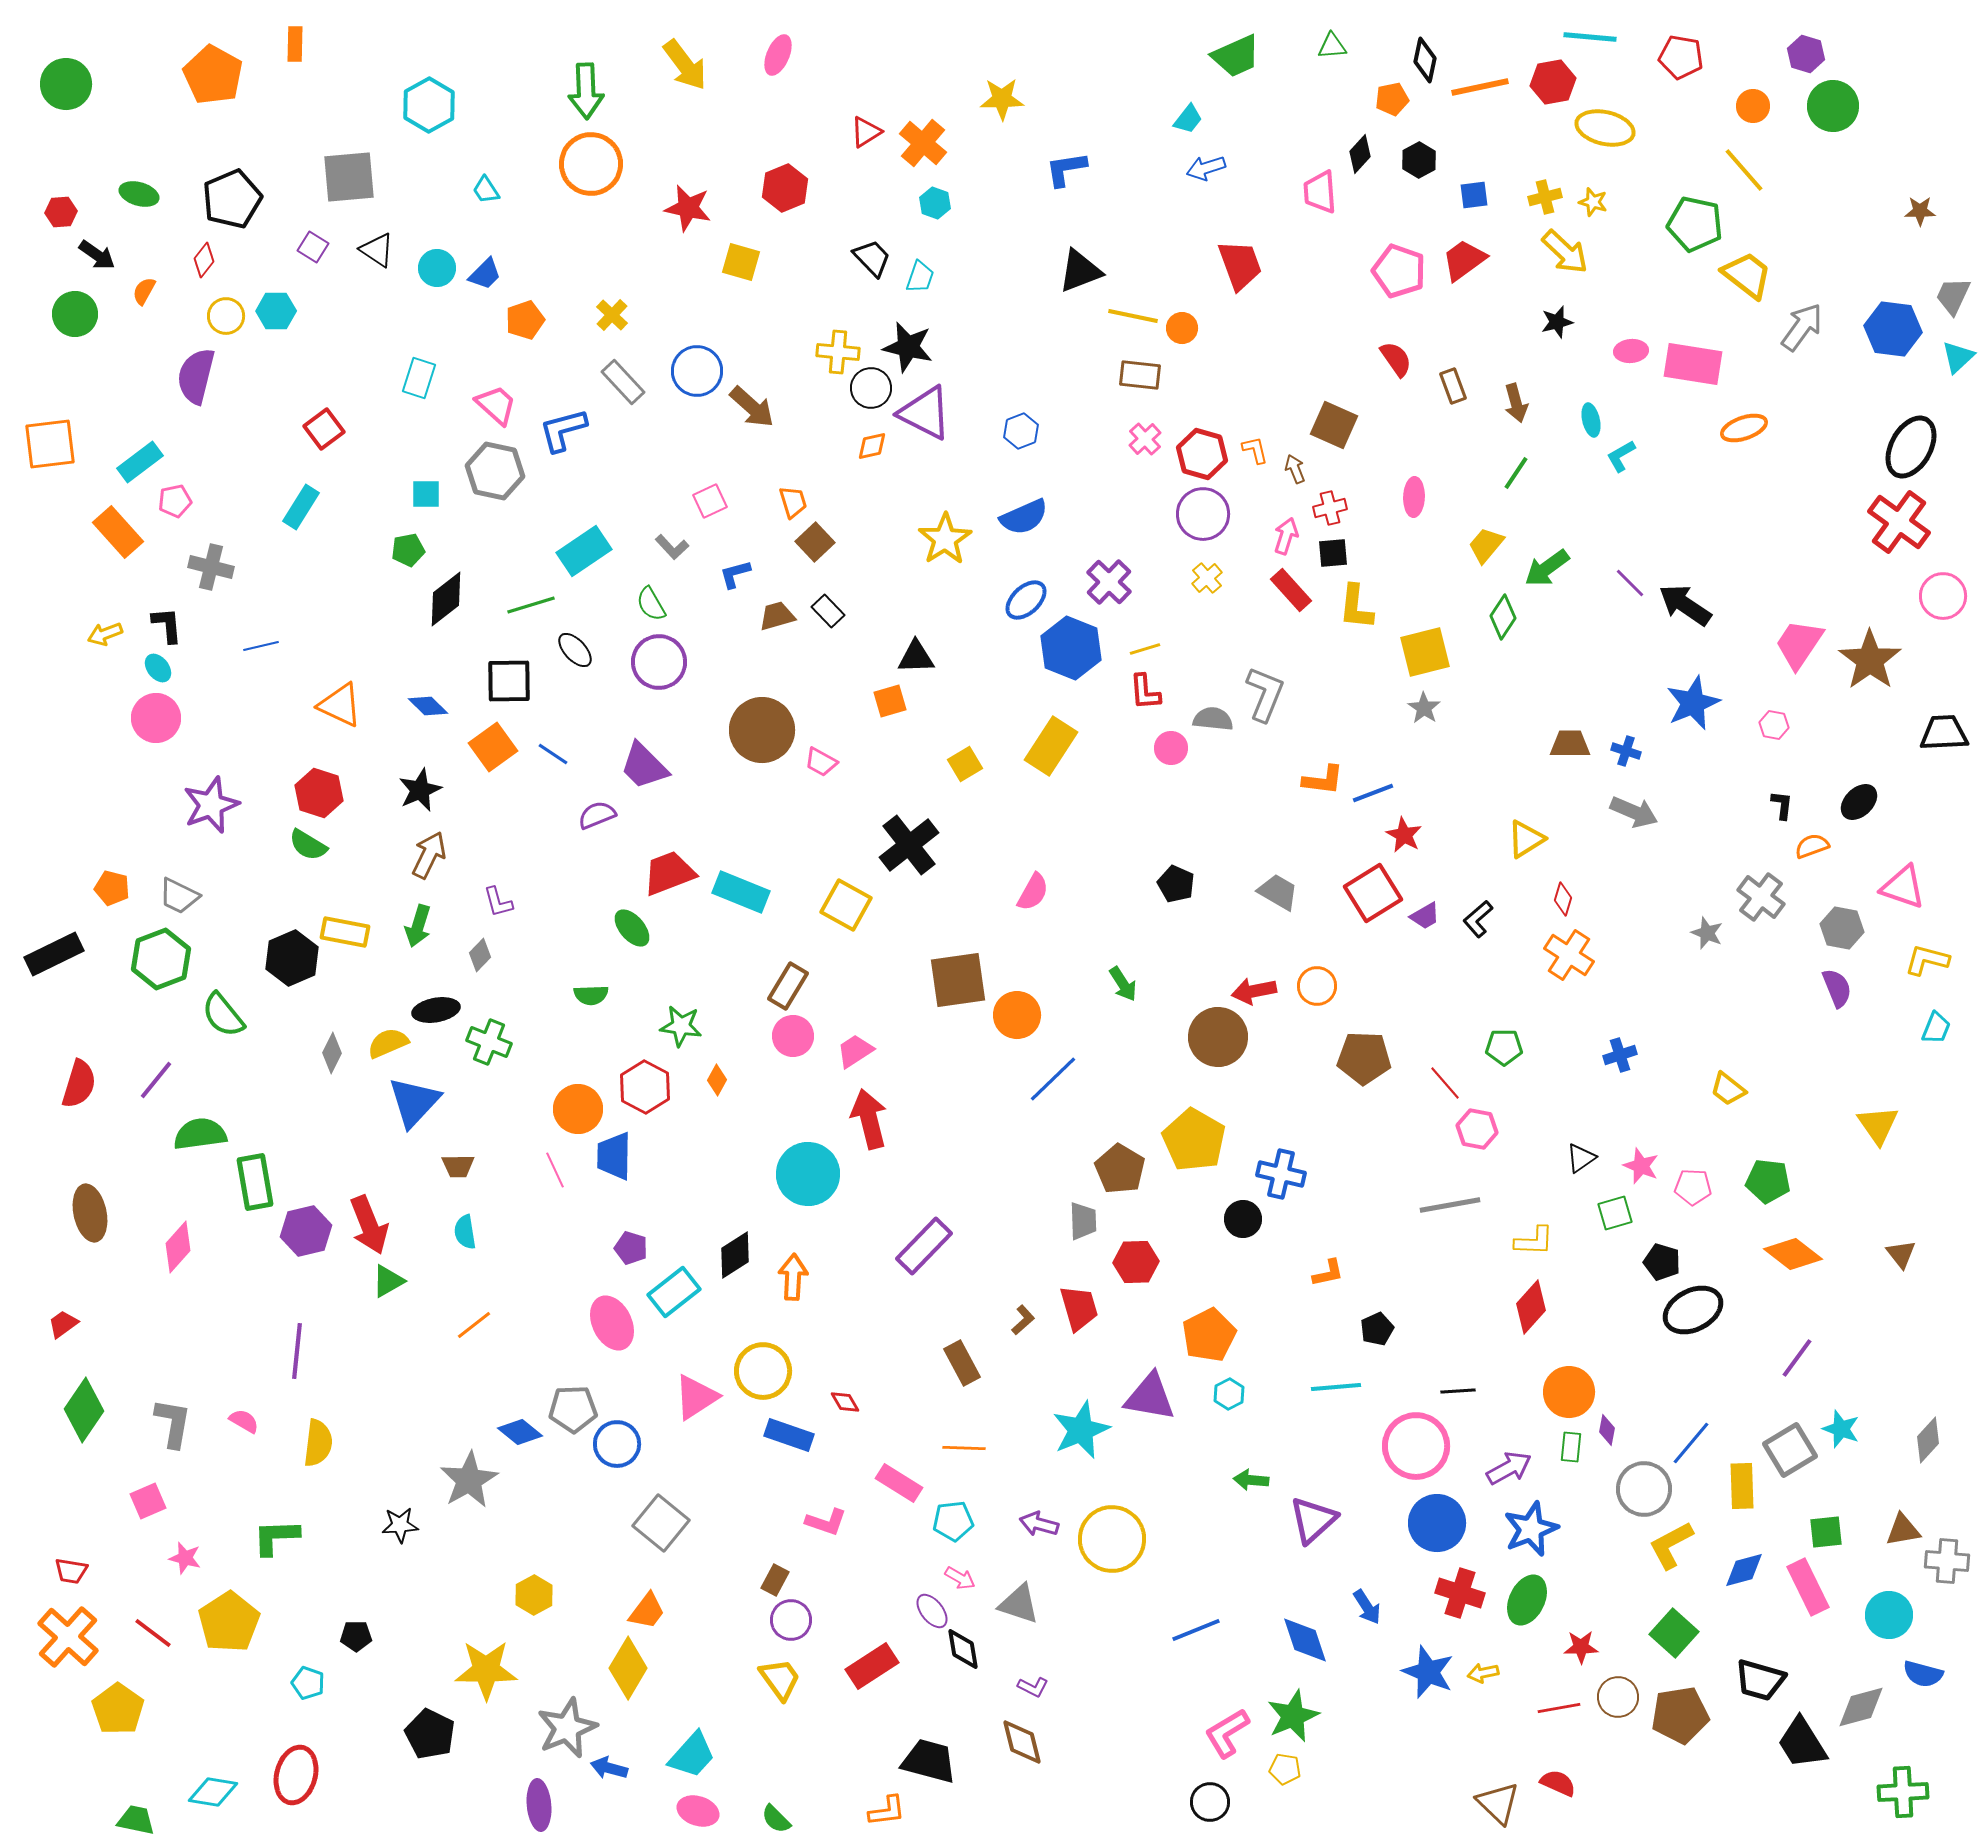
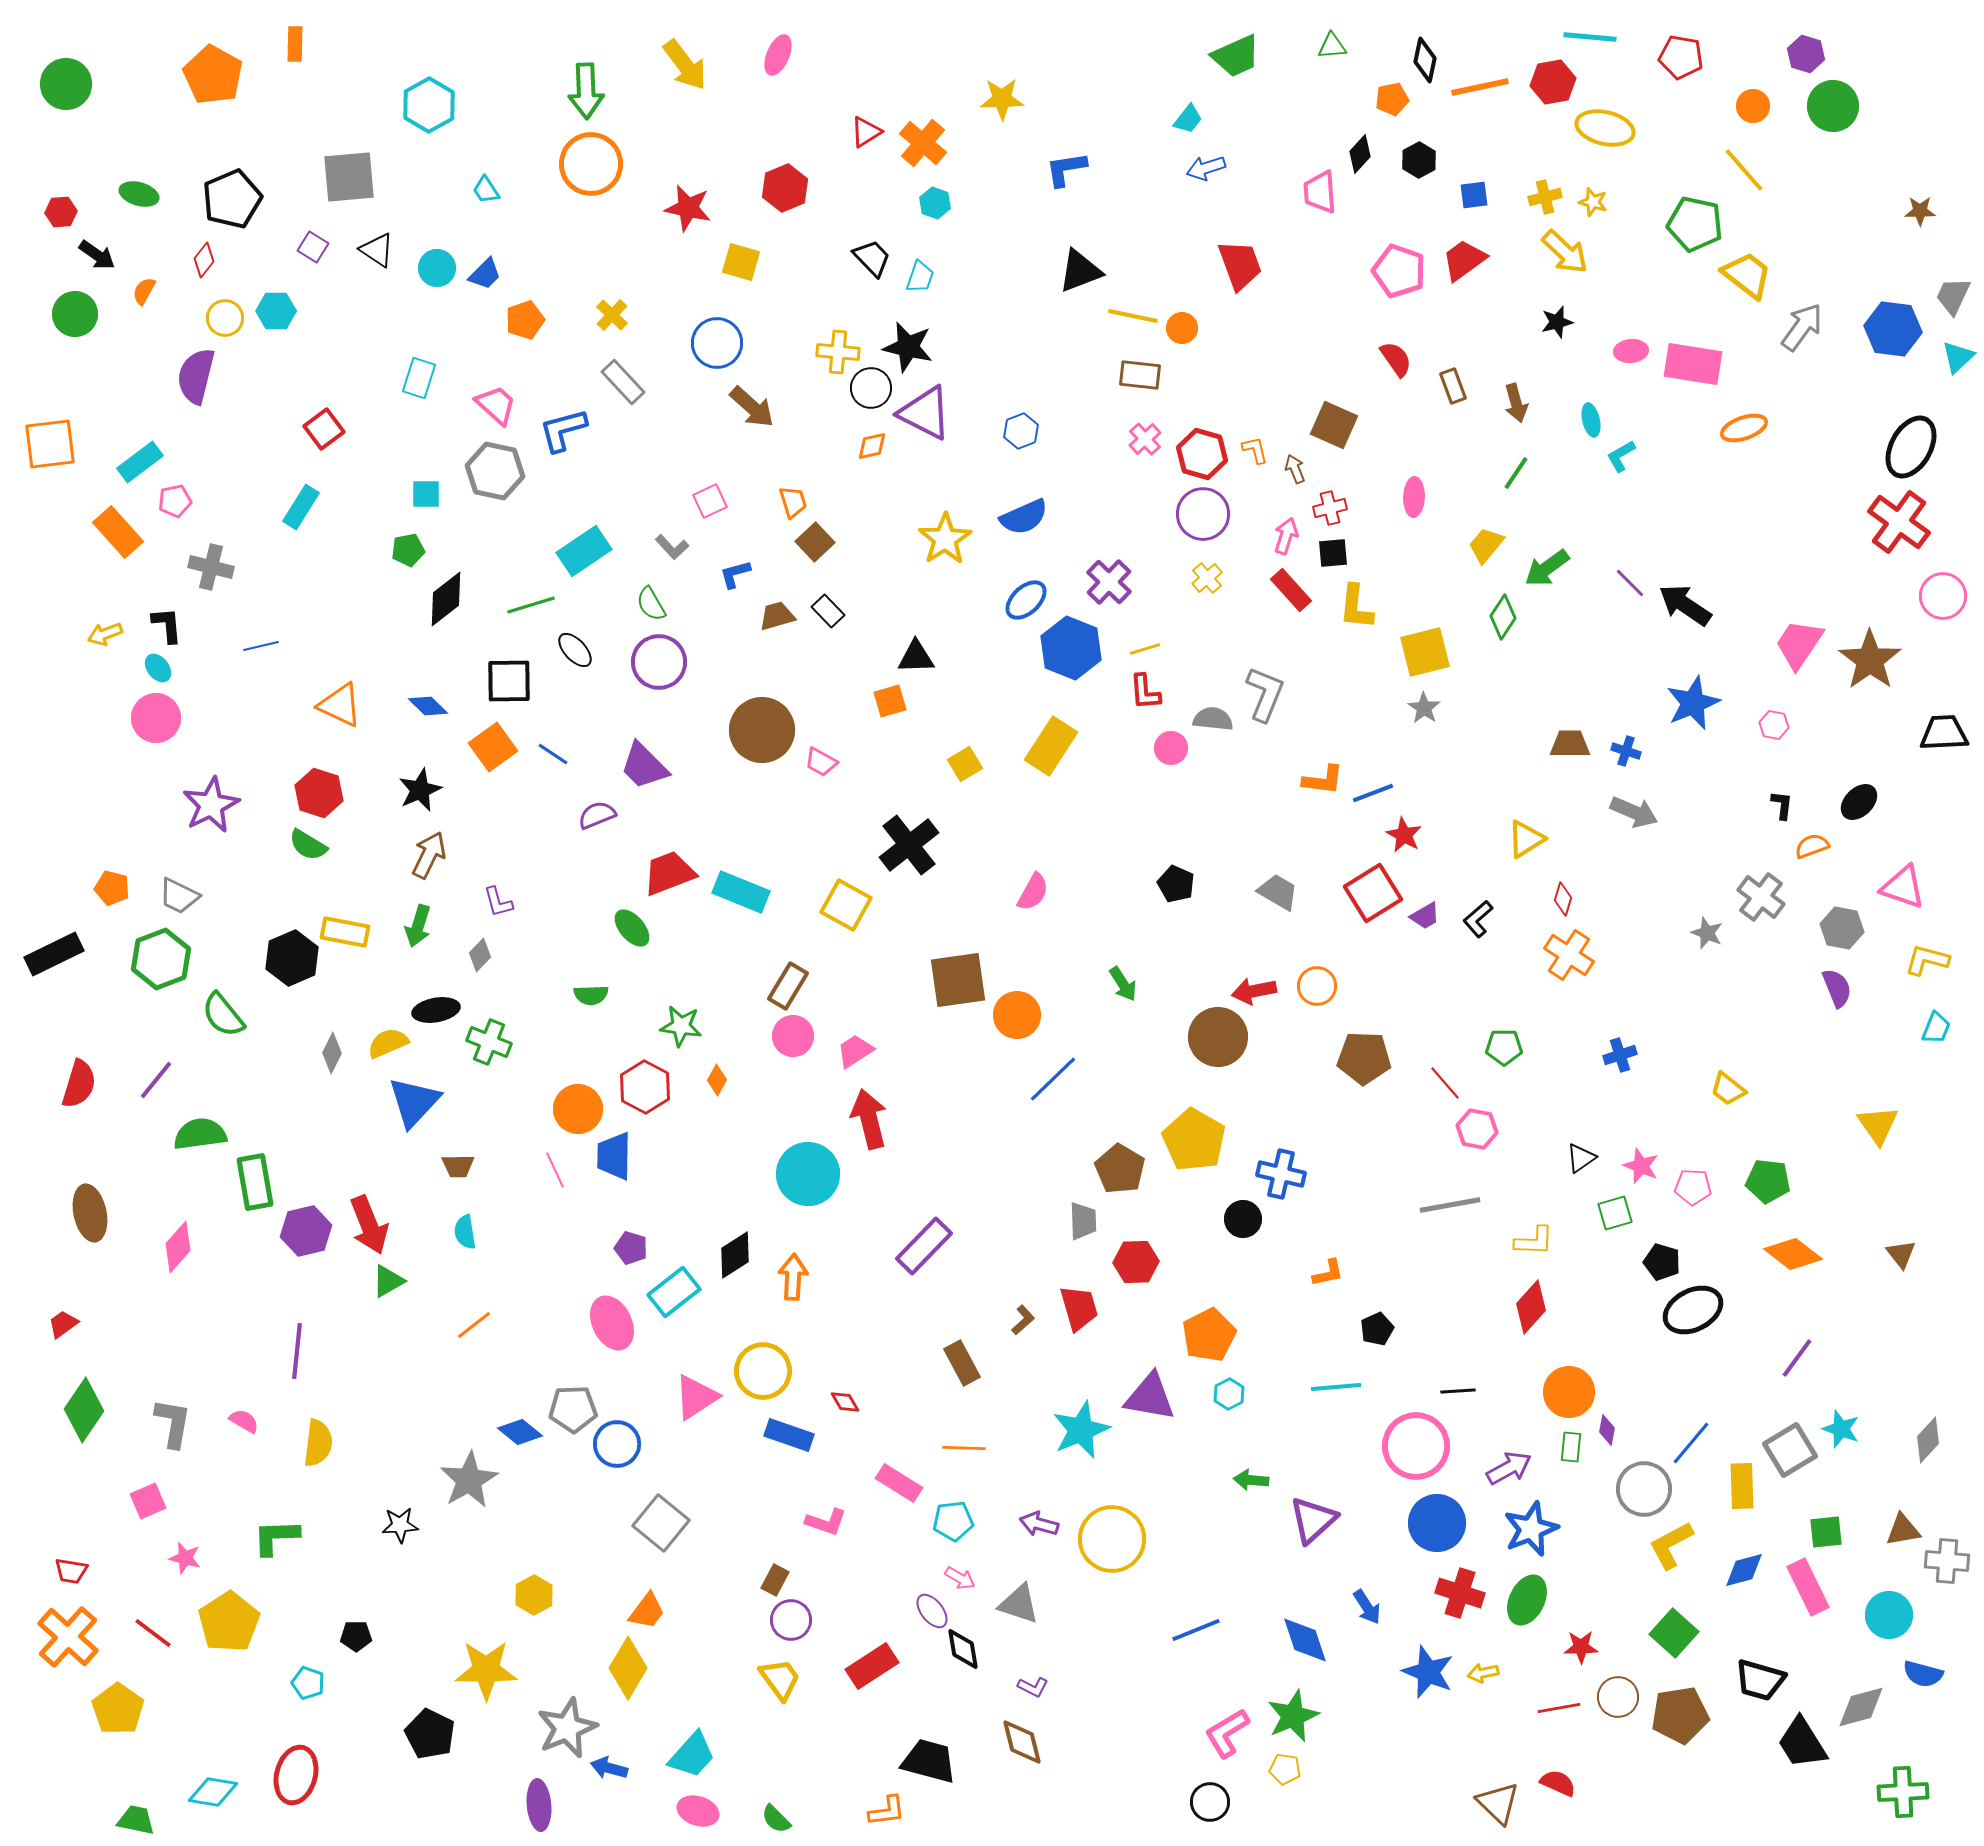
yellow circle at (226, 316): moved 1 px left, 2 px down
blue circle at (697, 371): moved 20 px right, 28 px up
purple star at (211, 805): rotated 6 degrees counterclockwise
